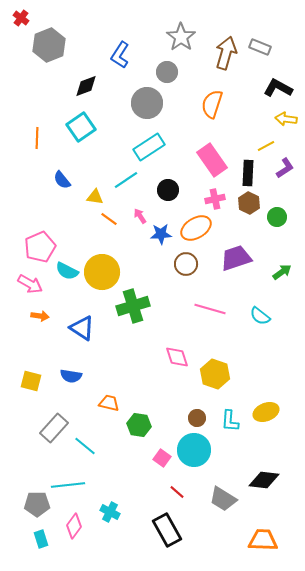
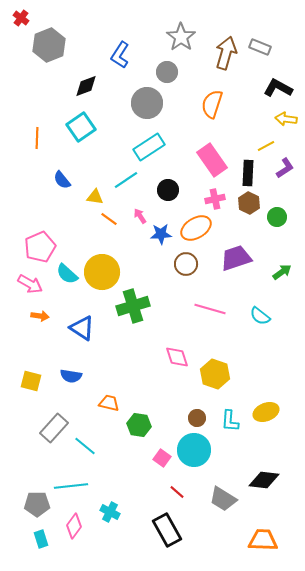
cyan semicircle at (67, 271): moved 3 px down; rotated 15 degrees clockwise
cyan line at (68, 485): moved 3 px right, 1 px down
